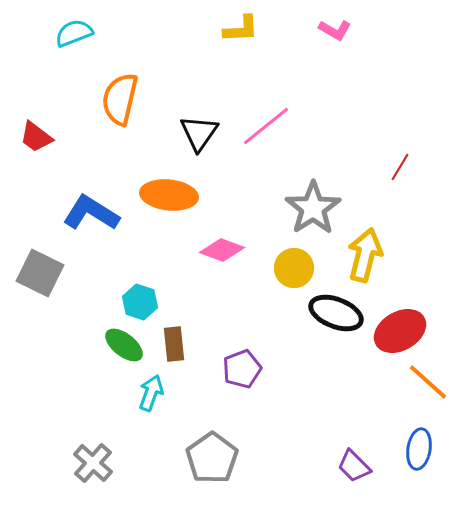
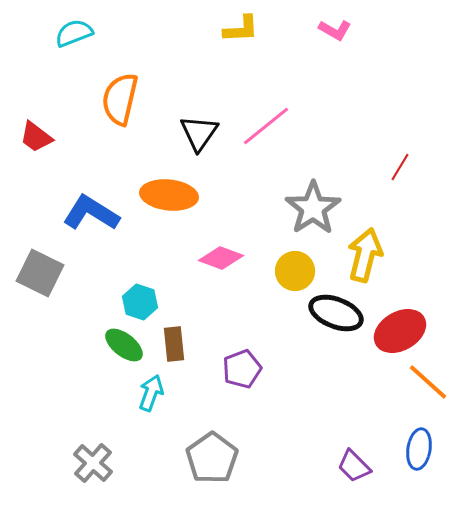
pink diamond: moved 1 px left, 8 px down
yellow circle: moved 1 px right, 3 px down
